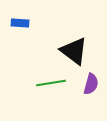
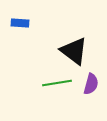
green line: moved 6 px right
